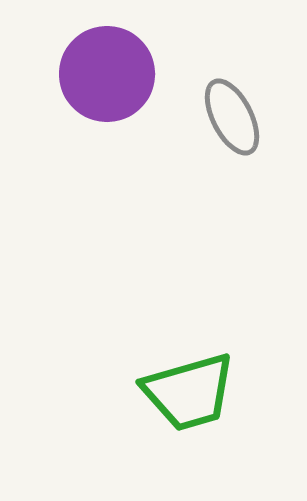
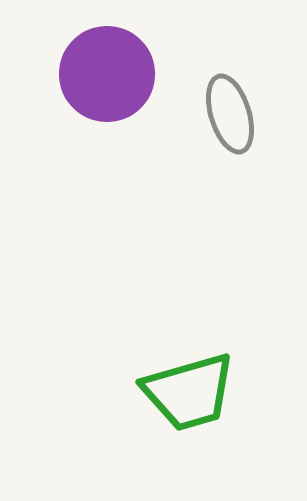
gray ellipse: moved 2 px left, 3 px up; rotated 10 degrees clockwise
